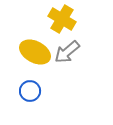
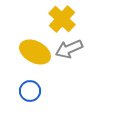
yellow cross: rotated 12 degrees clockwise
gray arrow: moved 2 px right, 3 px up; rotated 16 degrees clockwise
